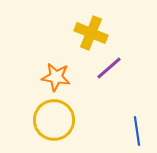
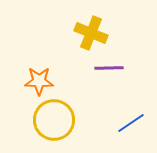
purple line: rotated 40 degrees clockwise
orange star: moved 17 px left, 4 px down; rotated 8 degrees counterclockwise
blue line: moved 6 px left, 8 px up; rotated 64 degrees clockwise
